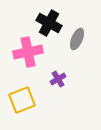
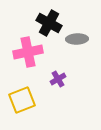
gray ellipse: rotated 65 degrees clockwise
